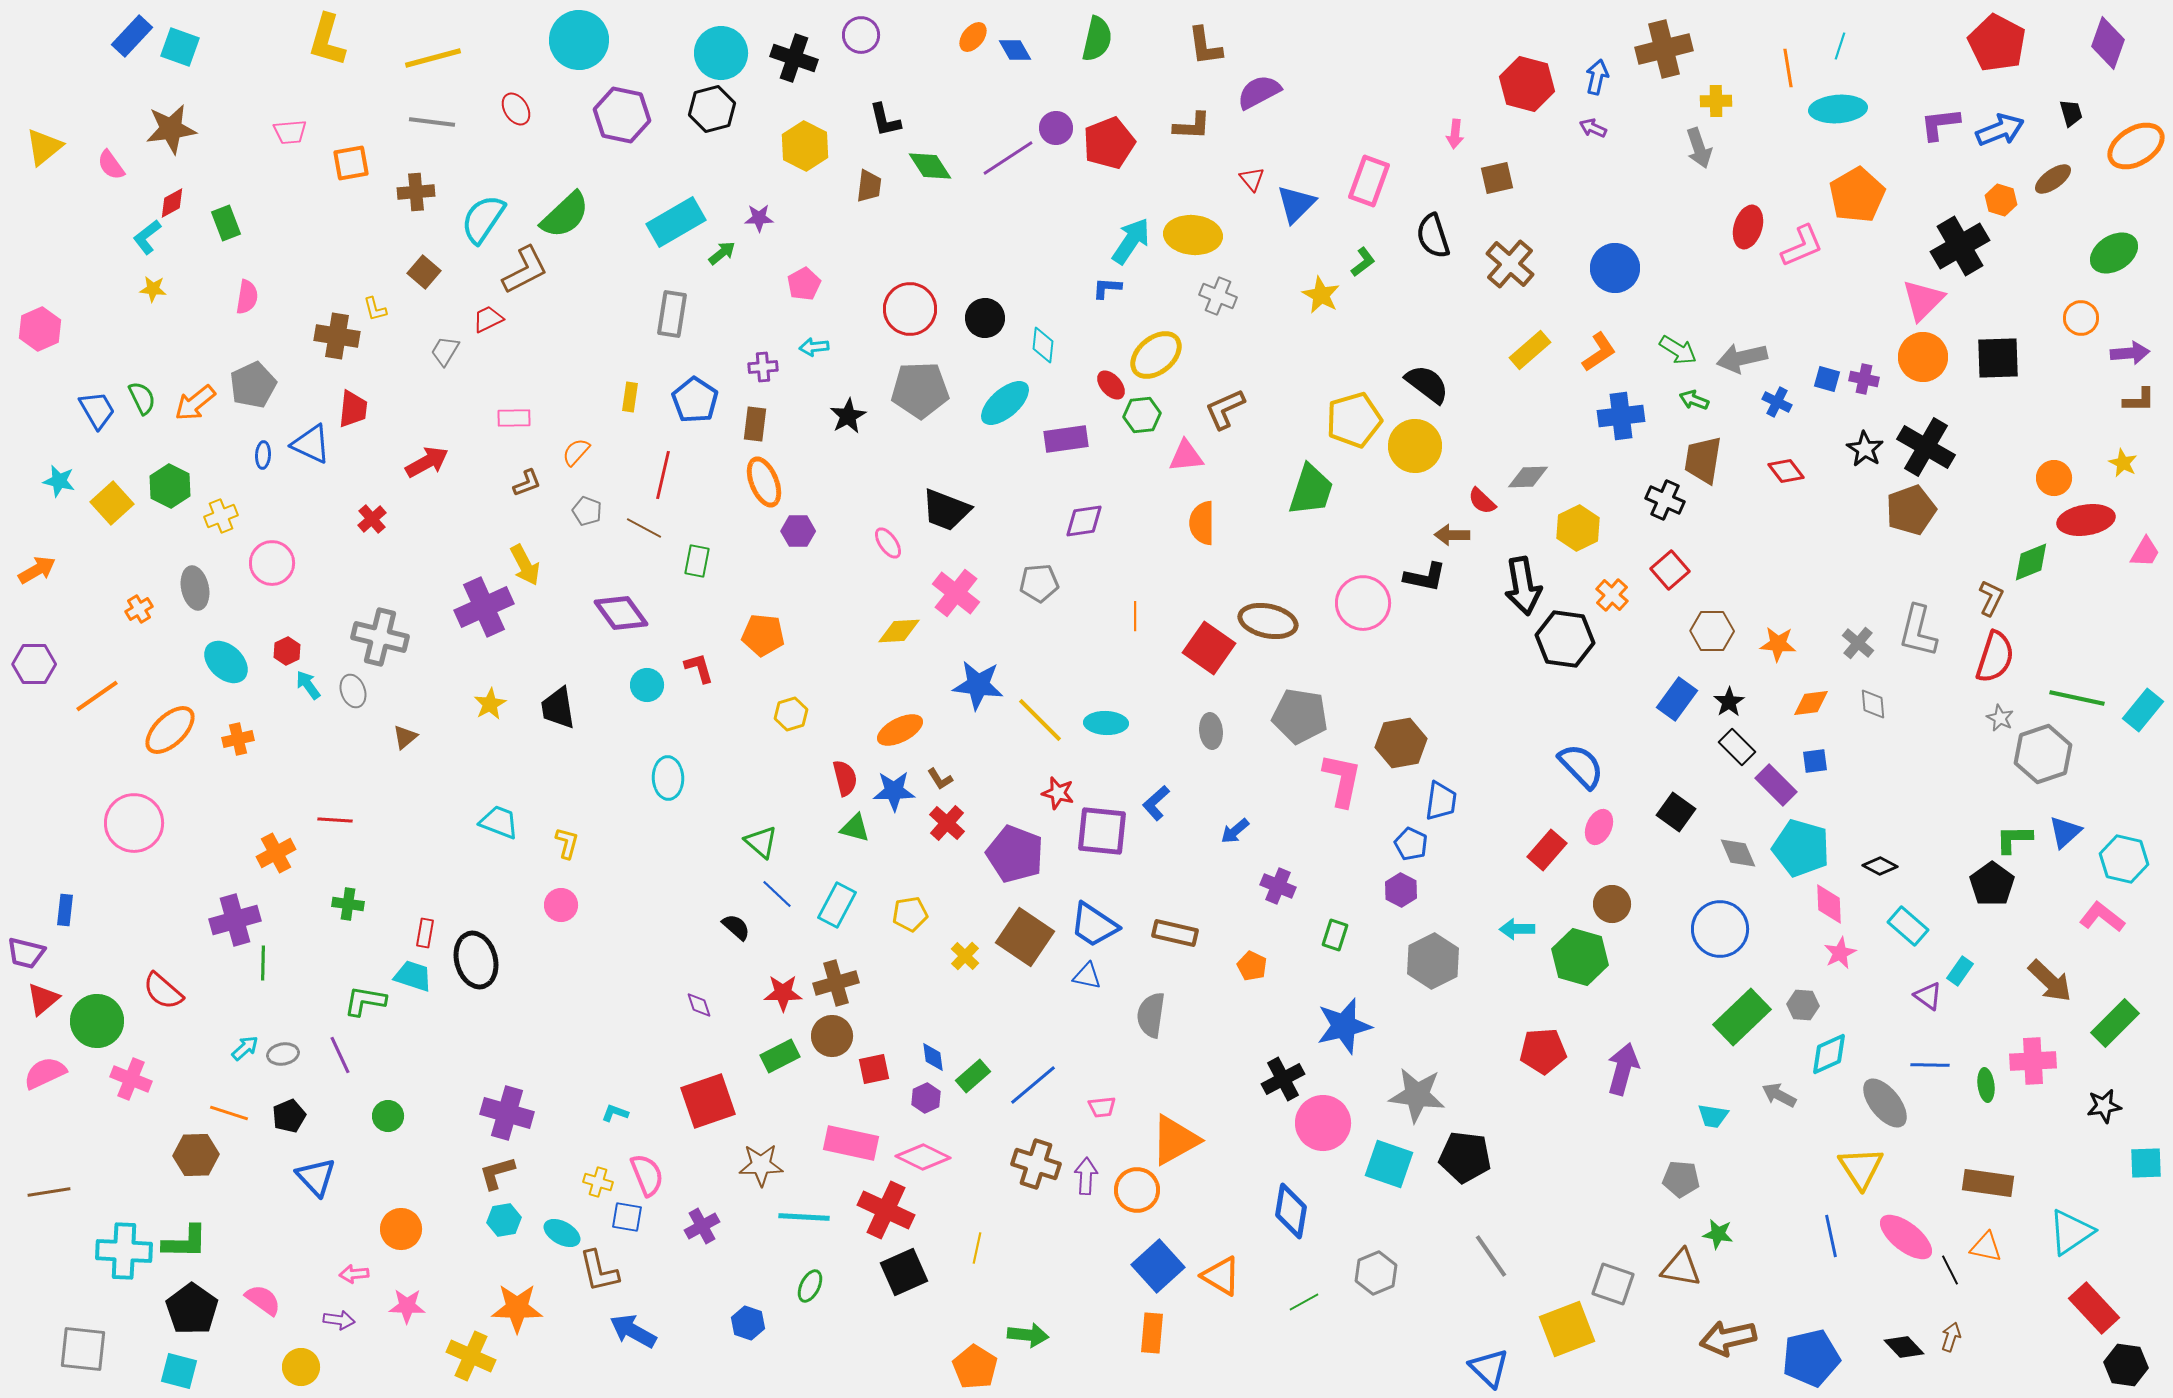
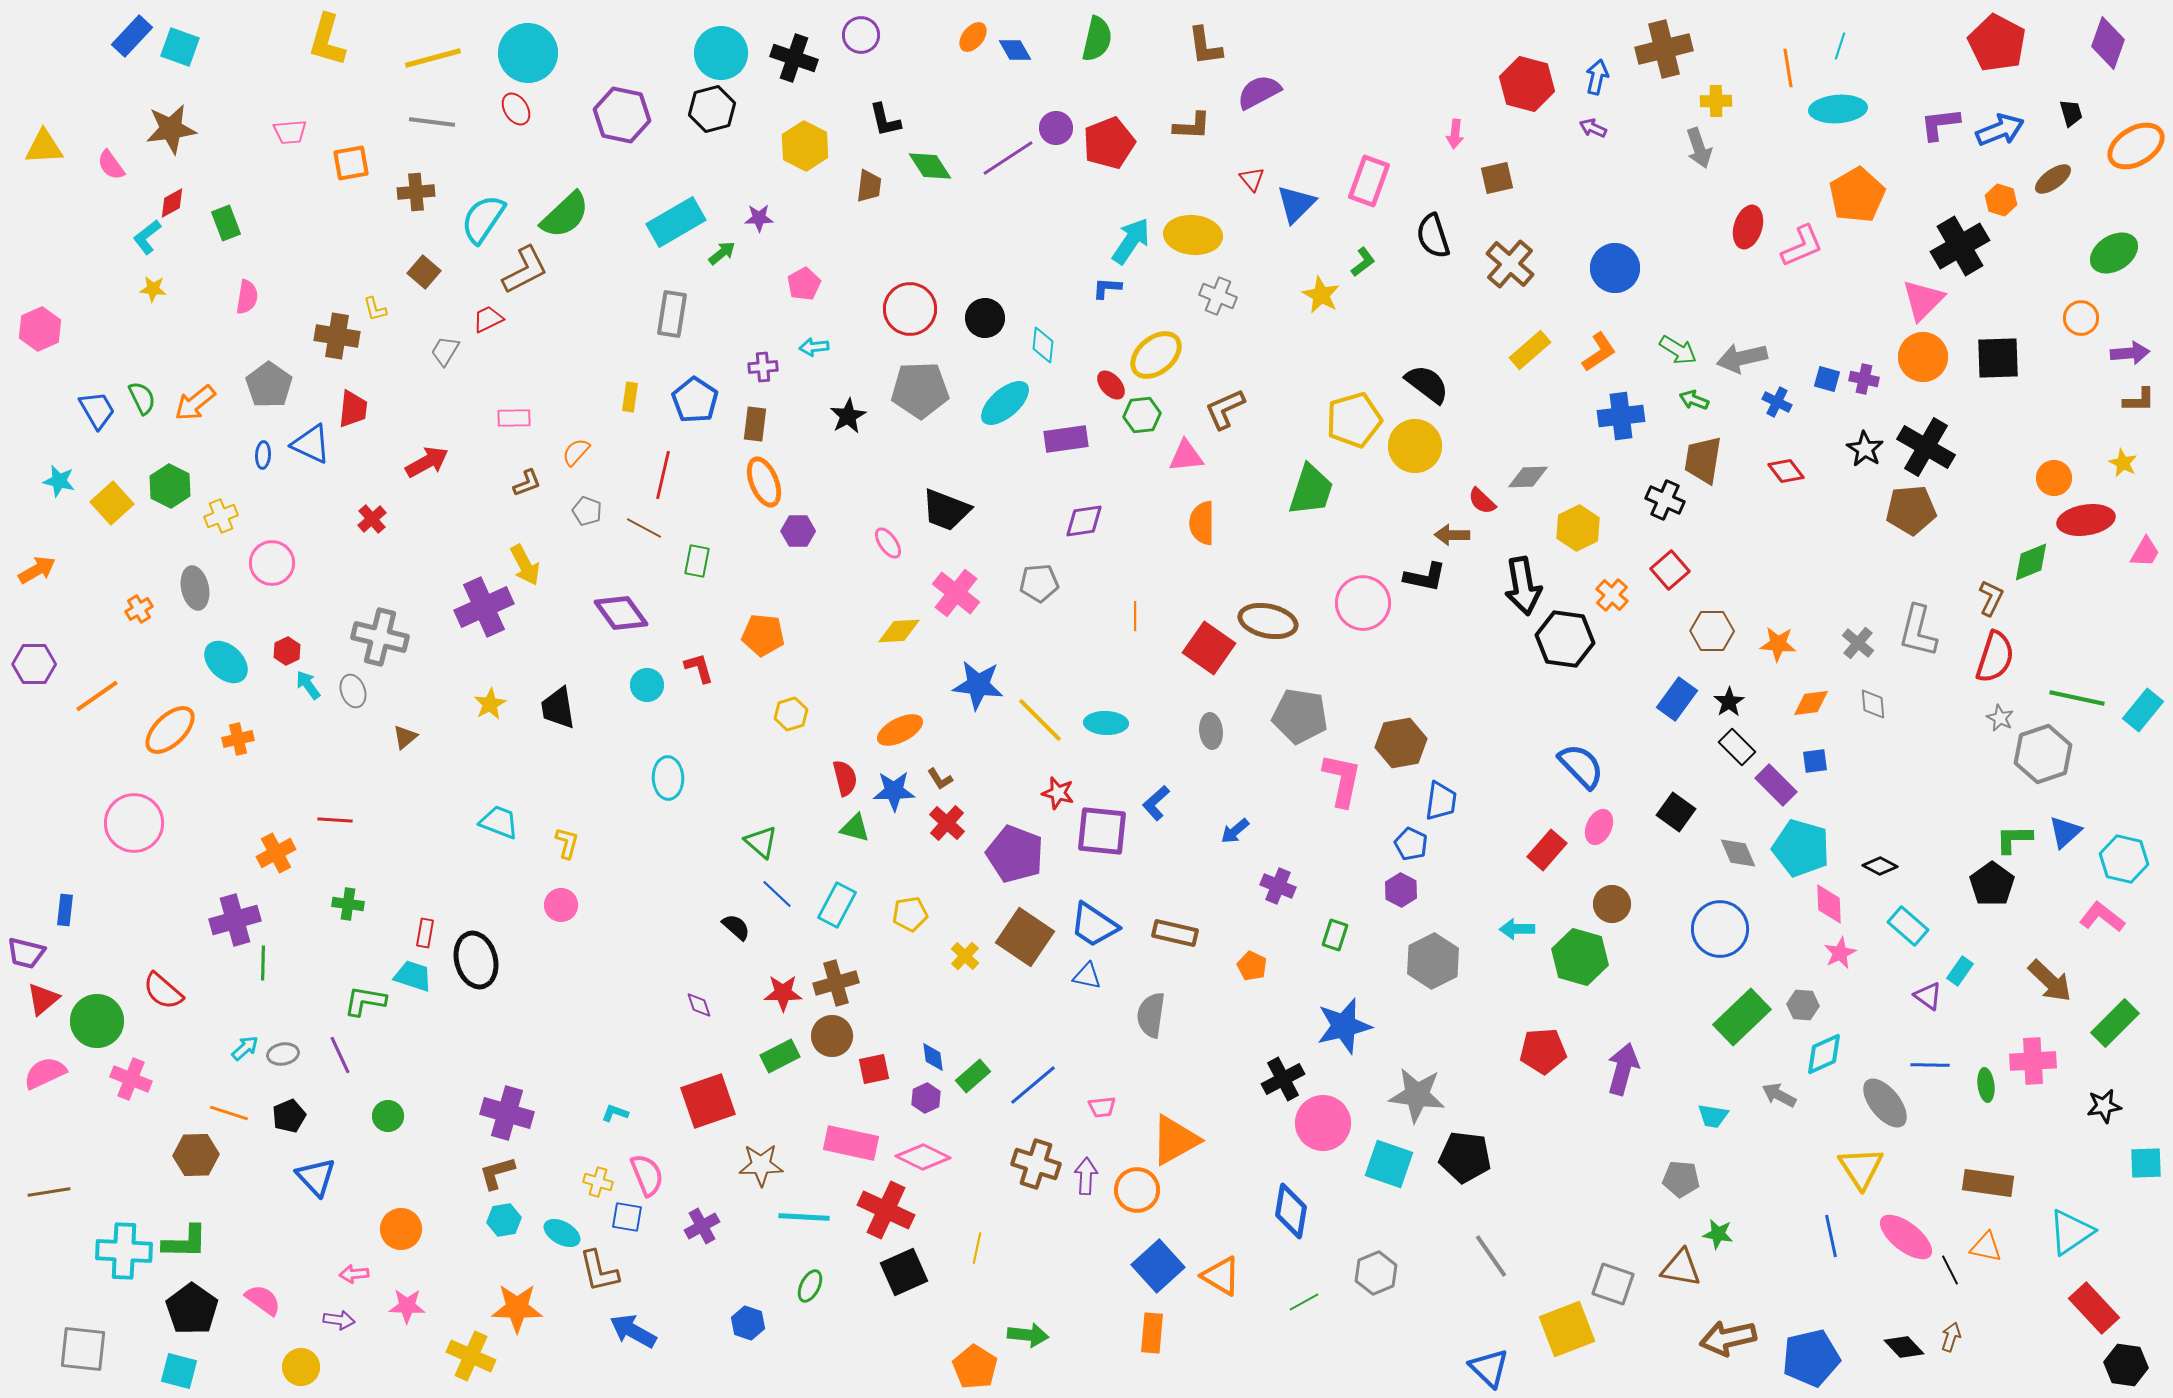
cyan circle at (579, 40): moved 51 px left, 13 px down
yellow triangle at (44, 147): rotated 36 degrees clockwise
gray pentagon at (253, 385): moved 16 px right; rotated 12 degrees counterclockwise
brown pentagon at (1911, 510): rotated 15 degrees clockwise
cyan diamond at (1829, 1054): moved 5 px left
